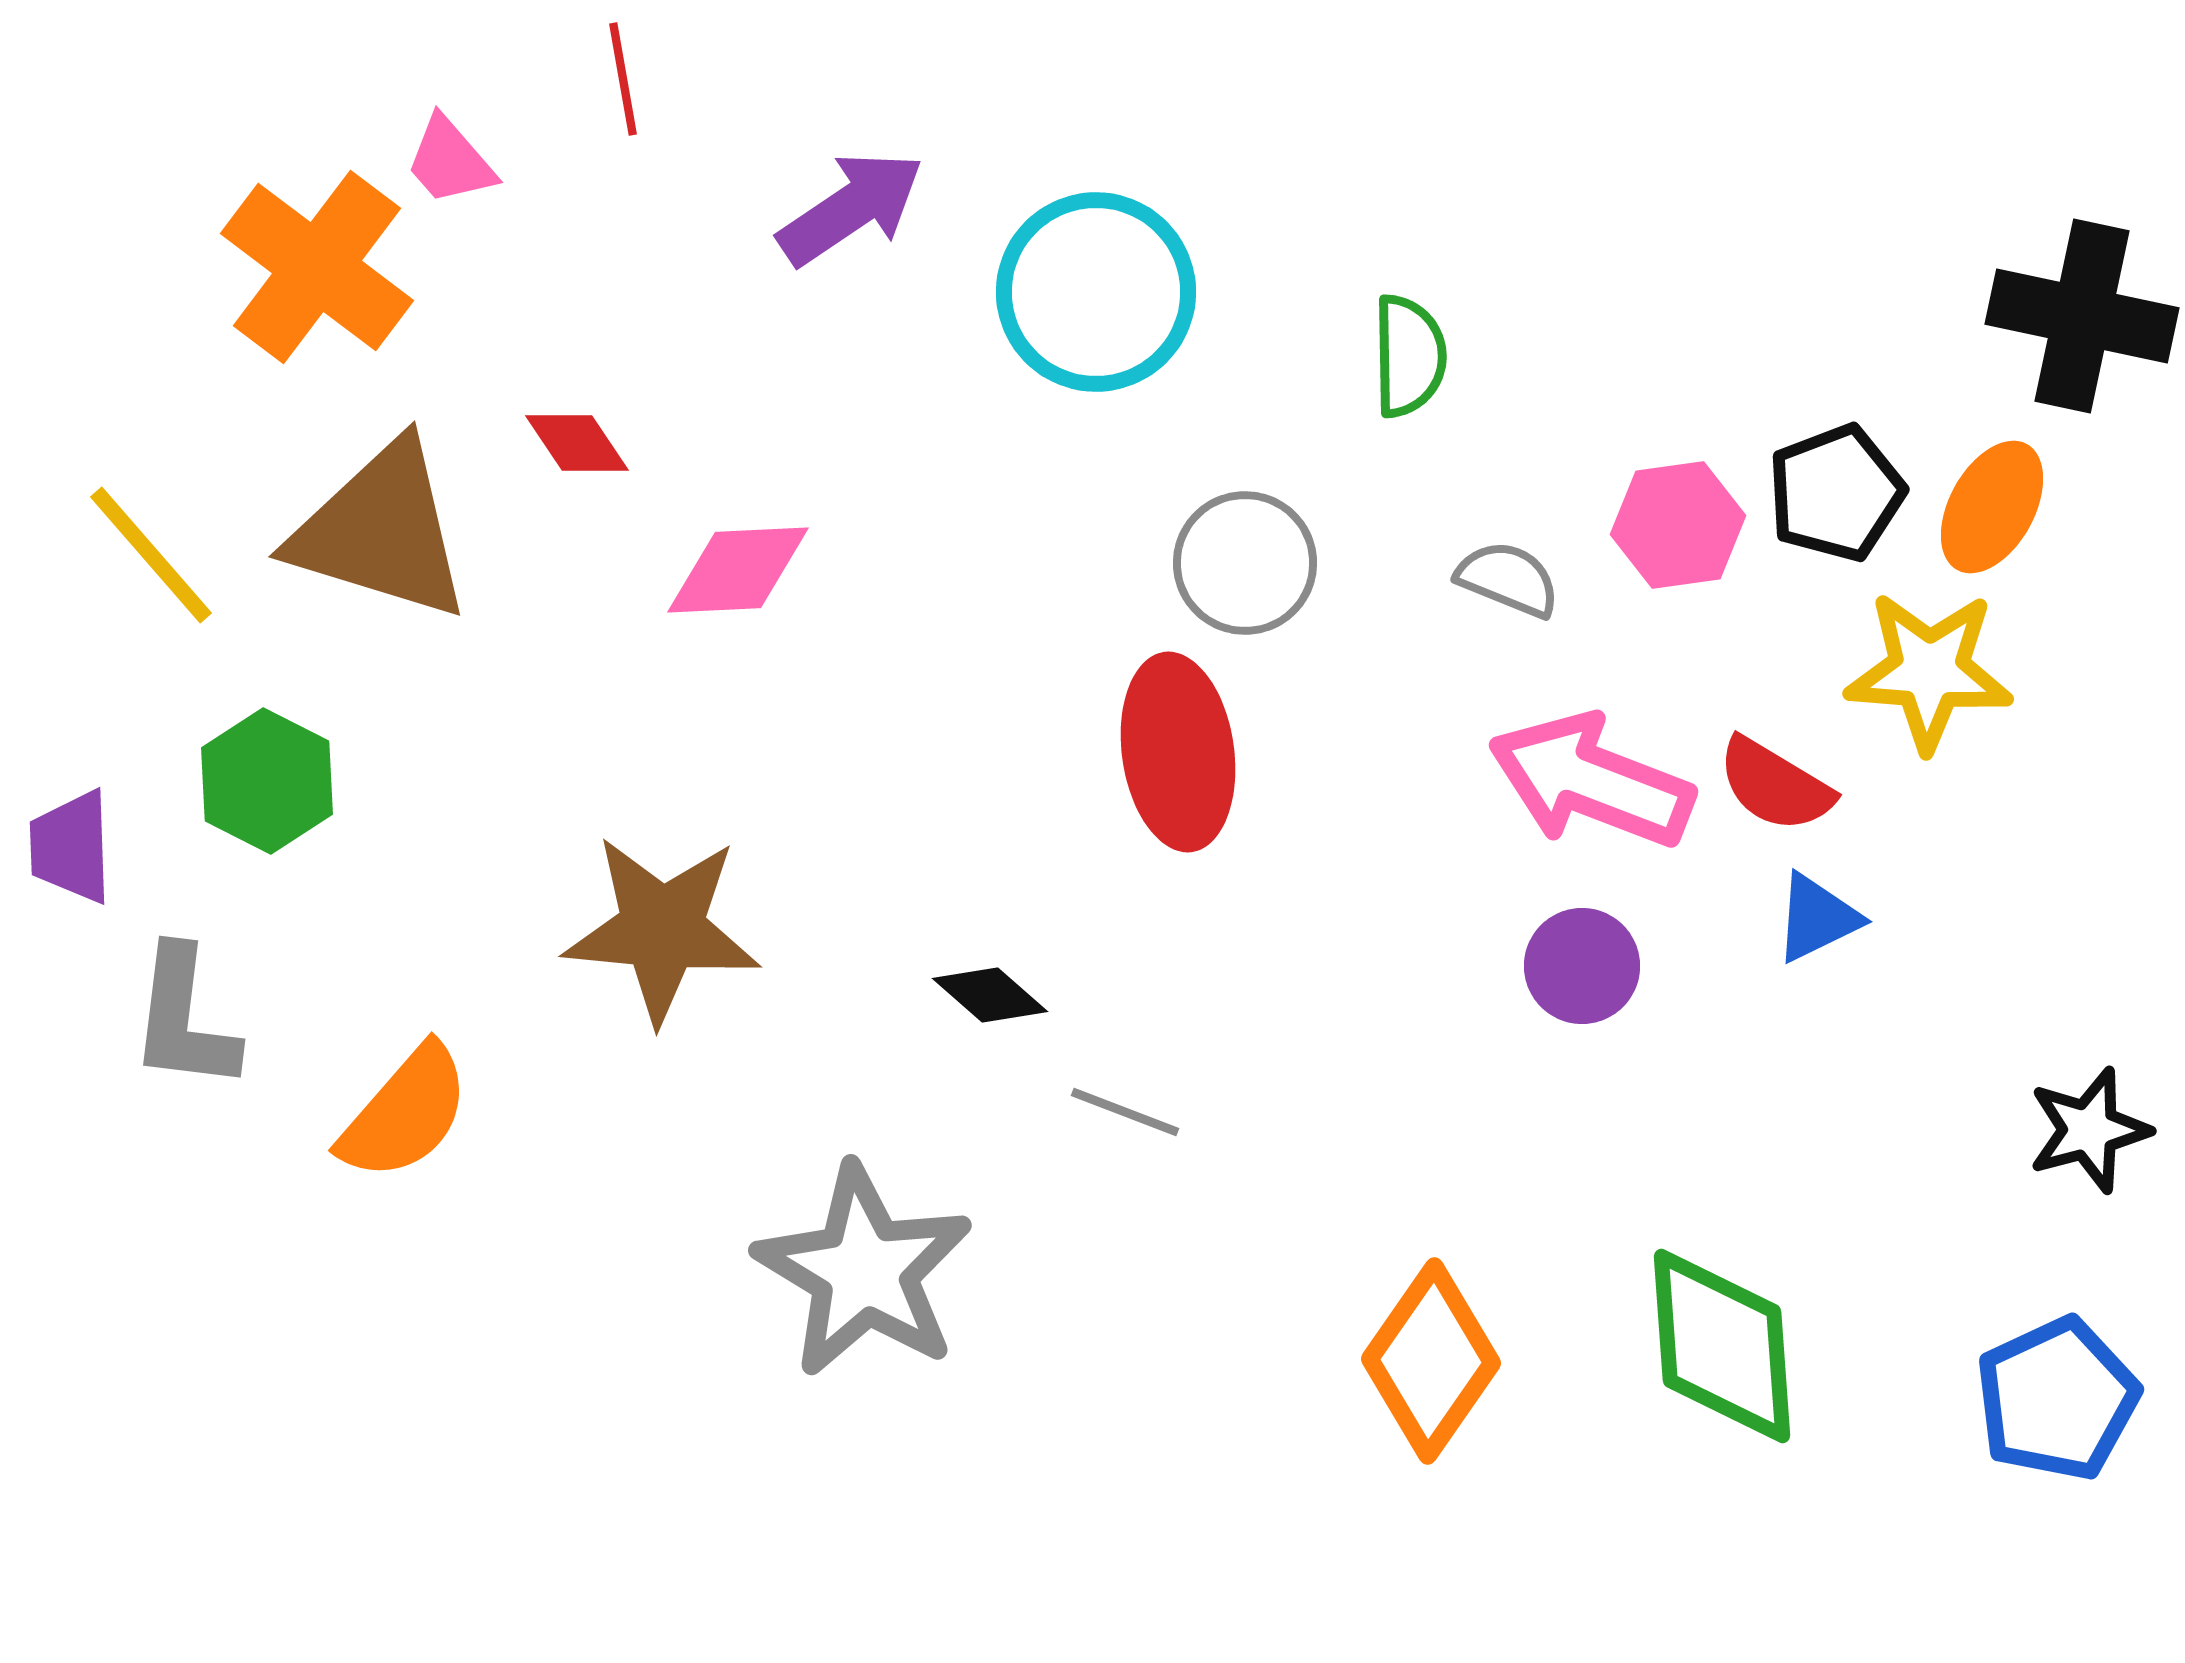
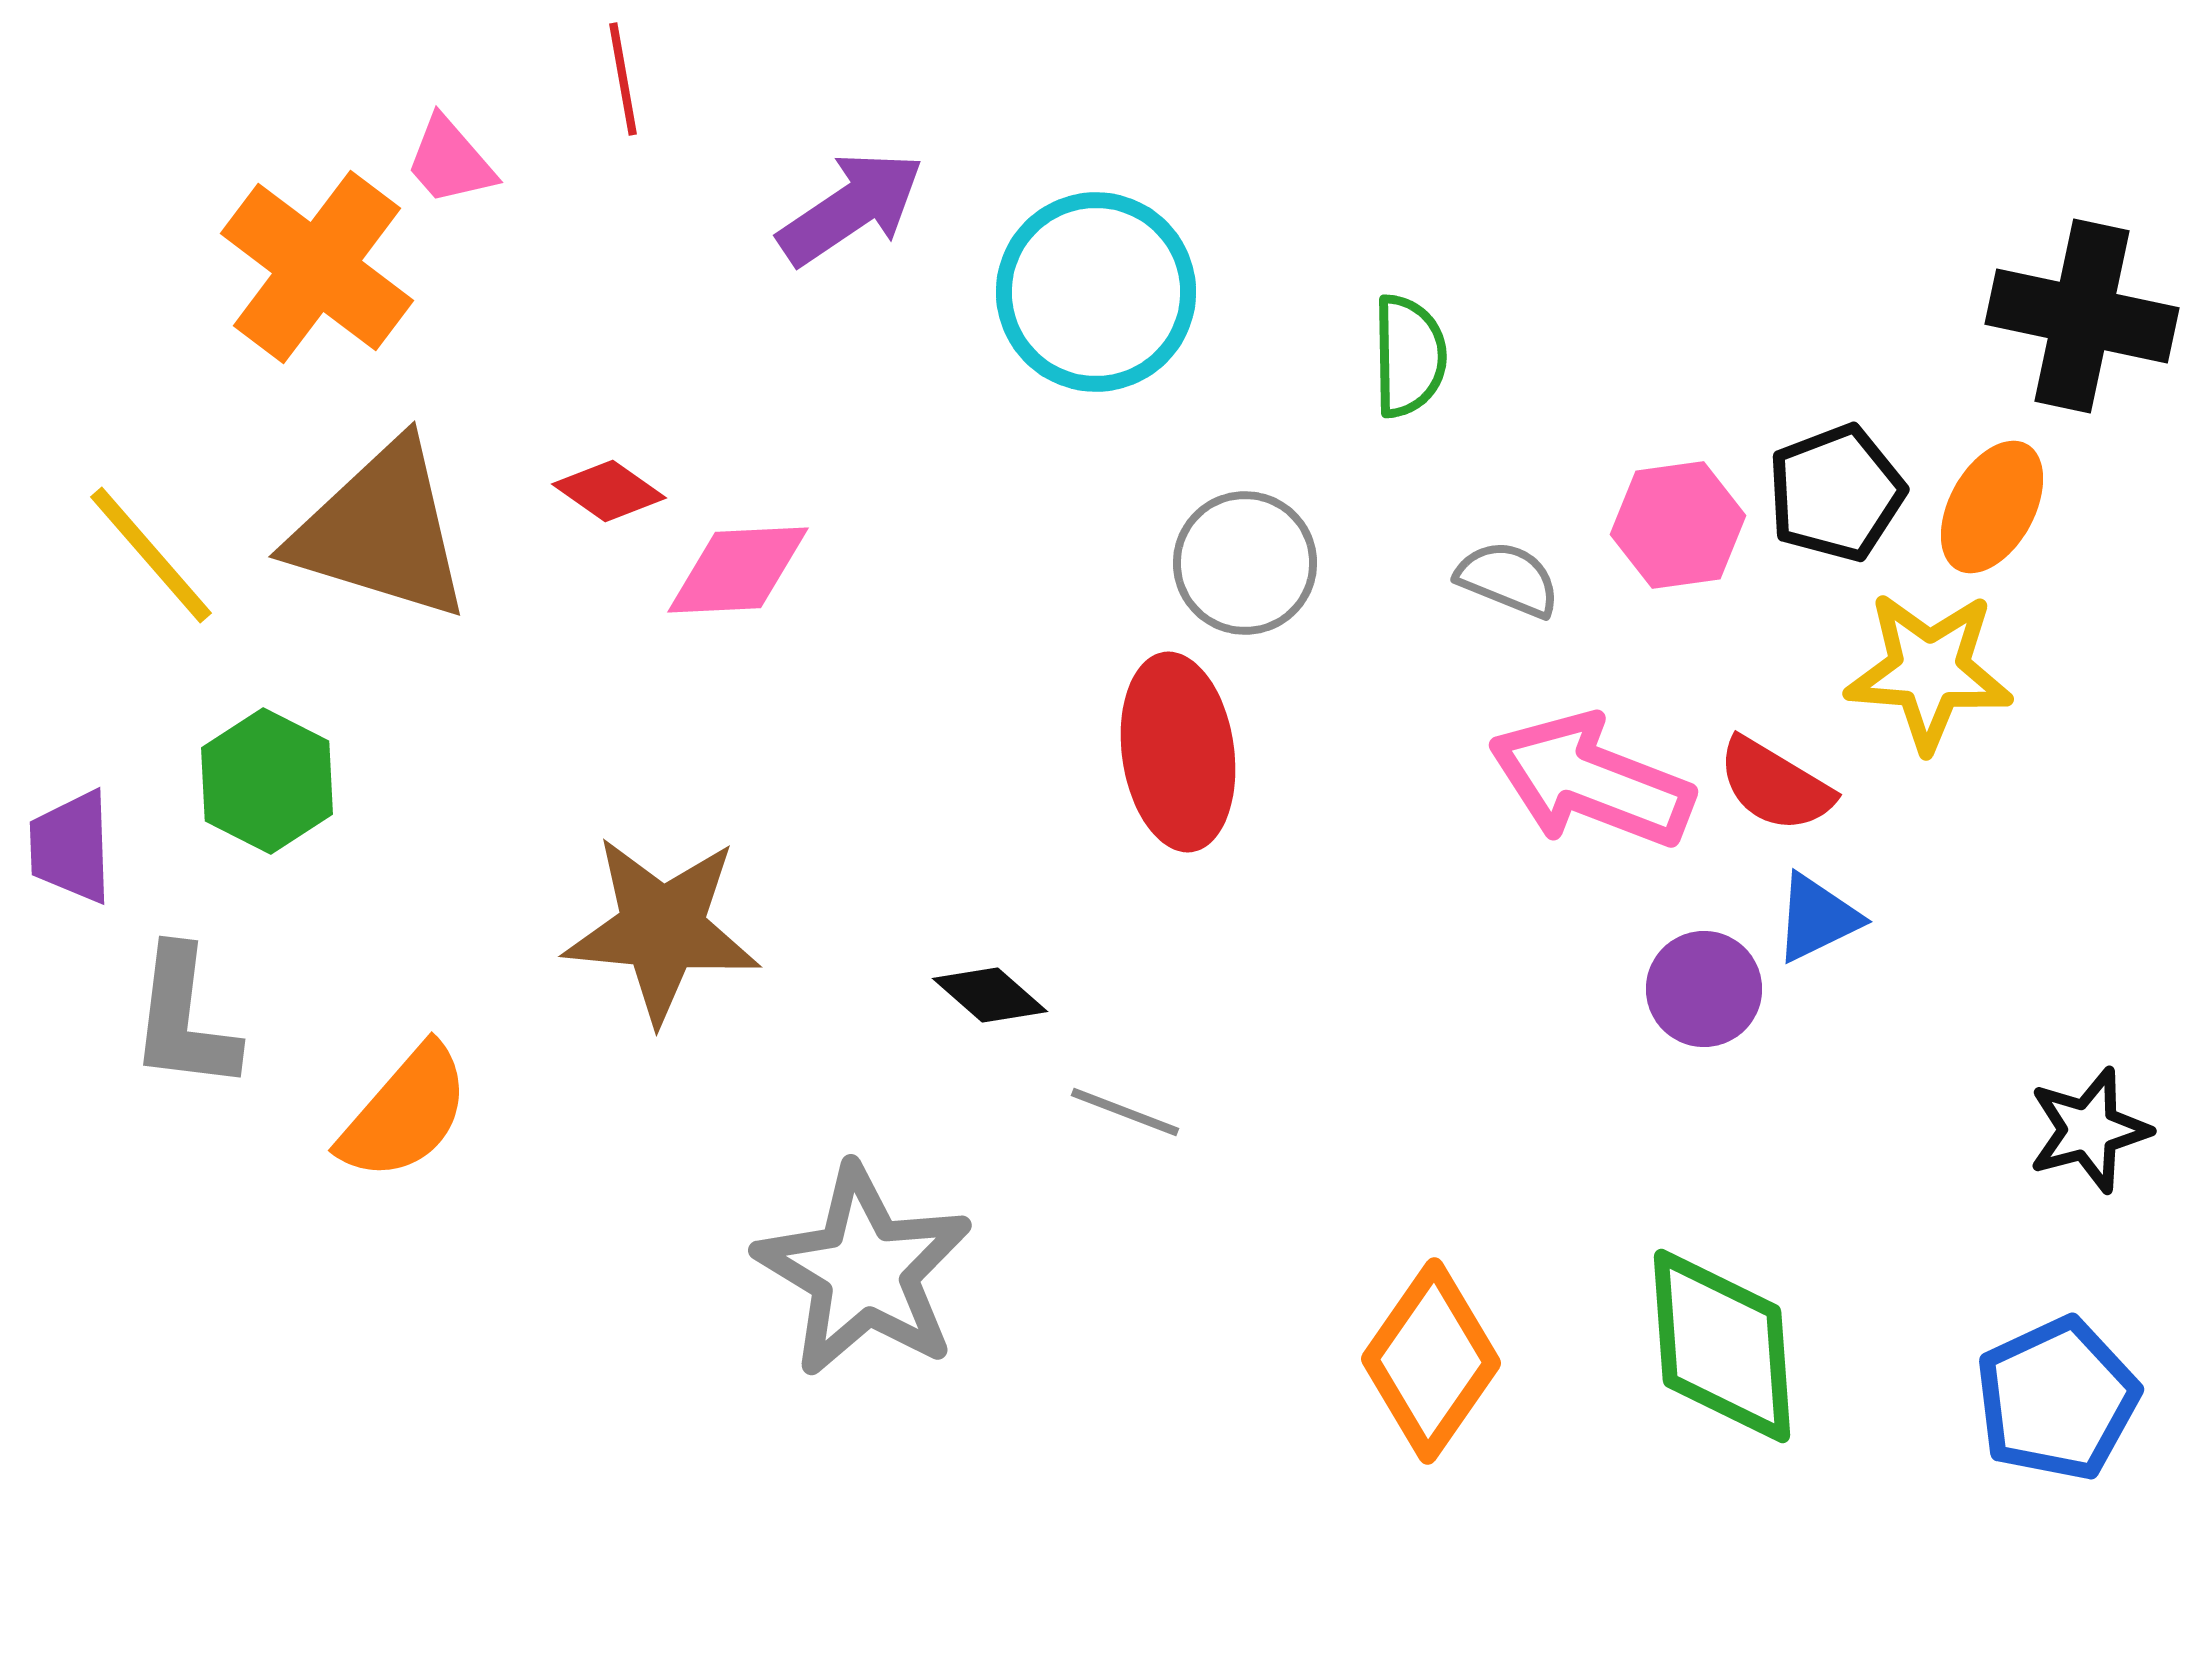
red diamond: moved 32 px right, 48 px down; rotated 21 degrees counterclockwise
purple circle: moved 122 px right, 23 px down
